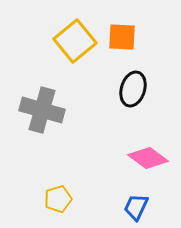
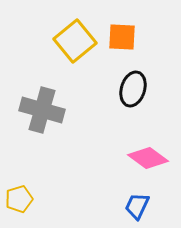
yellow pentagon: moved 39 px left
blue trapezoid: moved 1 px right, 1 px up
